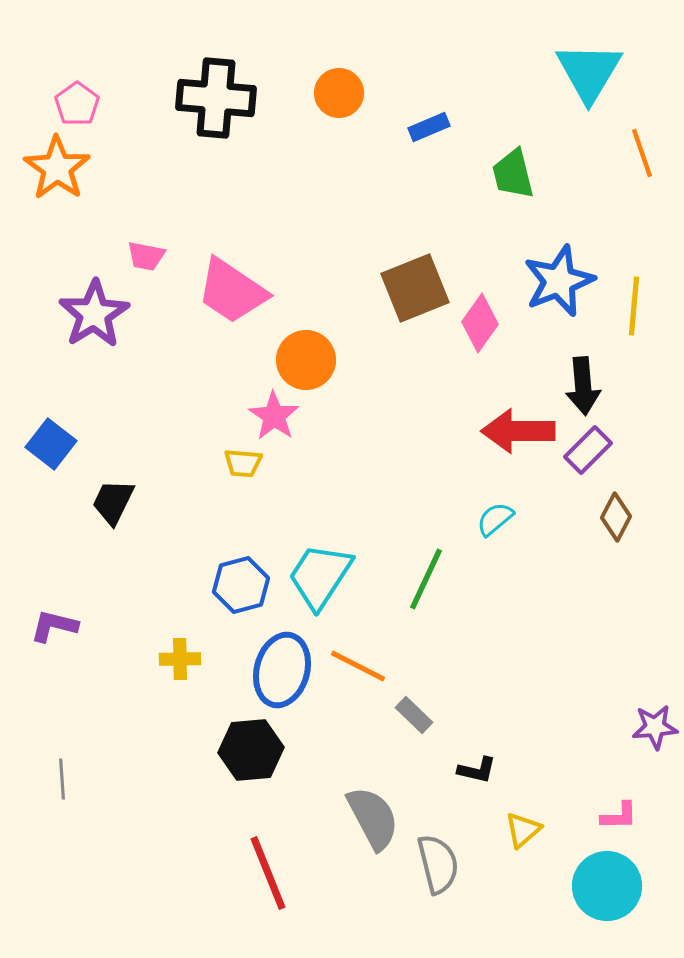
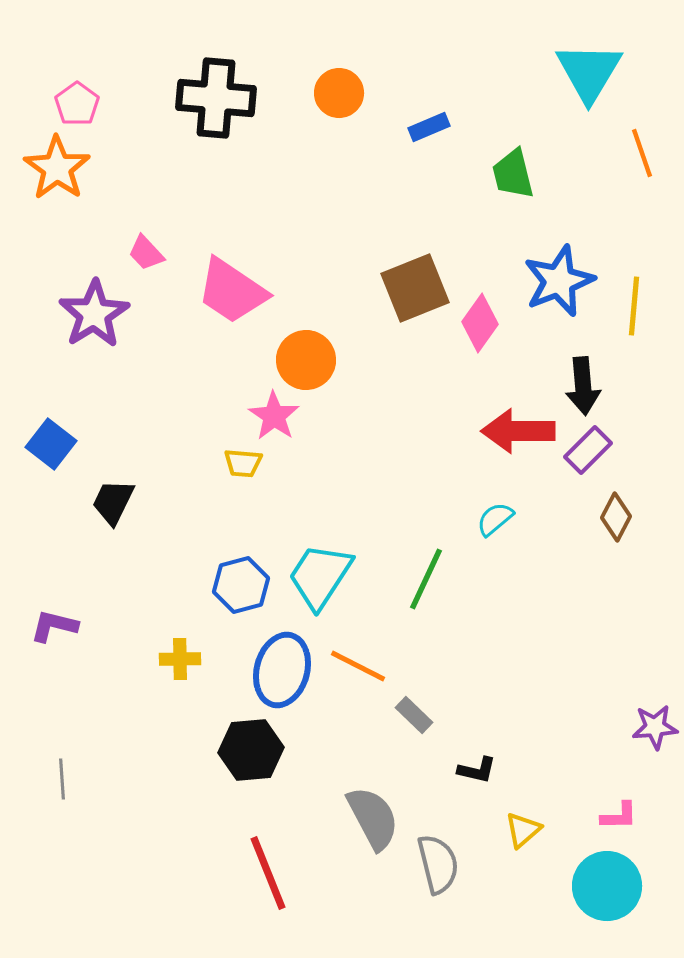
pink trapezoid at (146, 256): moved 3 px up; rotated 36 degrees clockwise
